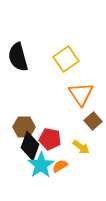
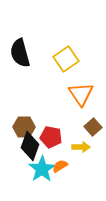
black semicircle: moved 2 px right, 4 px up
brown square: moved 6 px down
red pentagon: moved 1 px right, 2 px up
yellow arrow: rotated 36 degrees counterclockwise
cyan star: moved 1 px right, 4 px down
